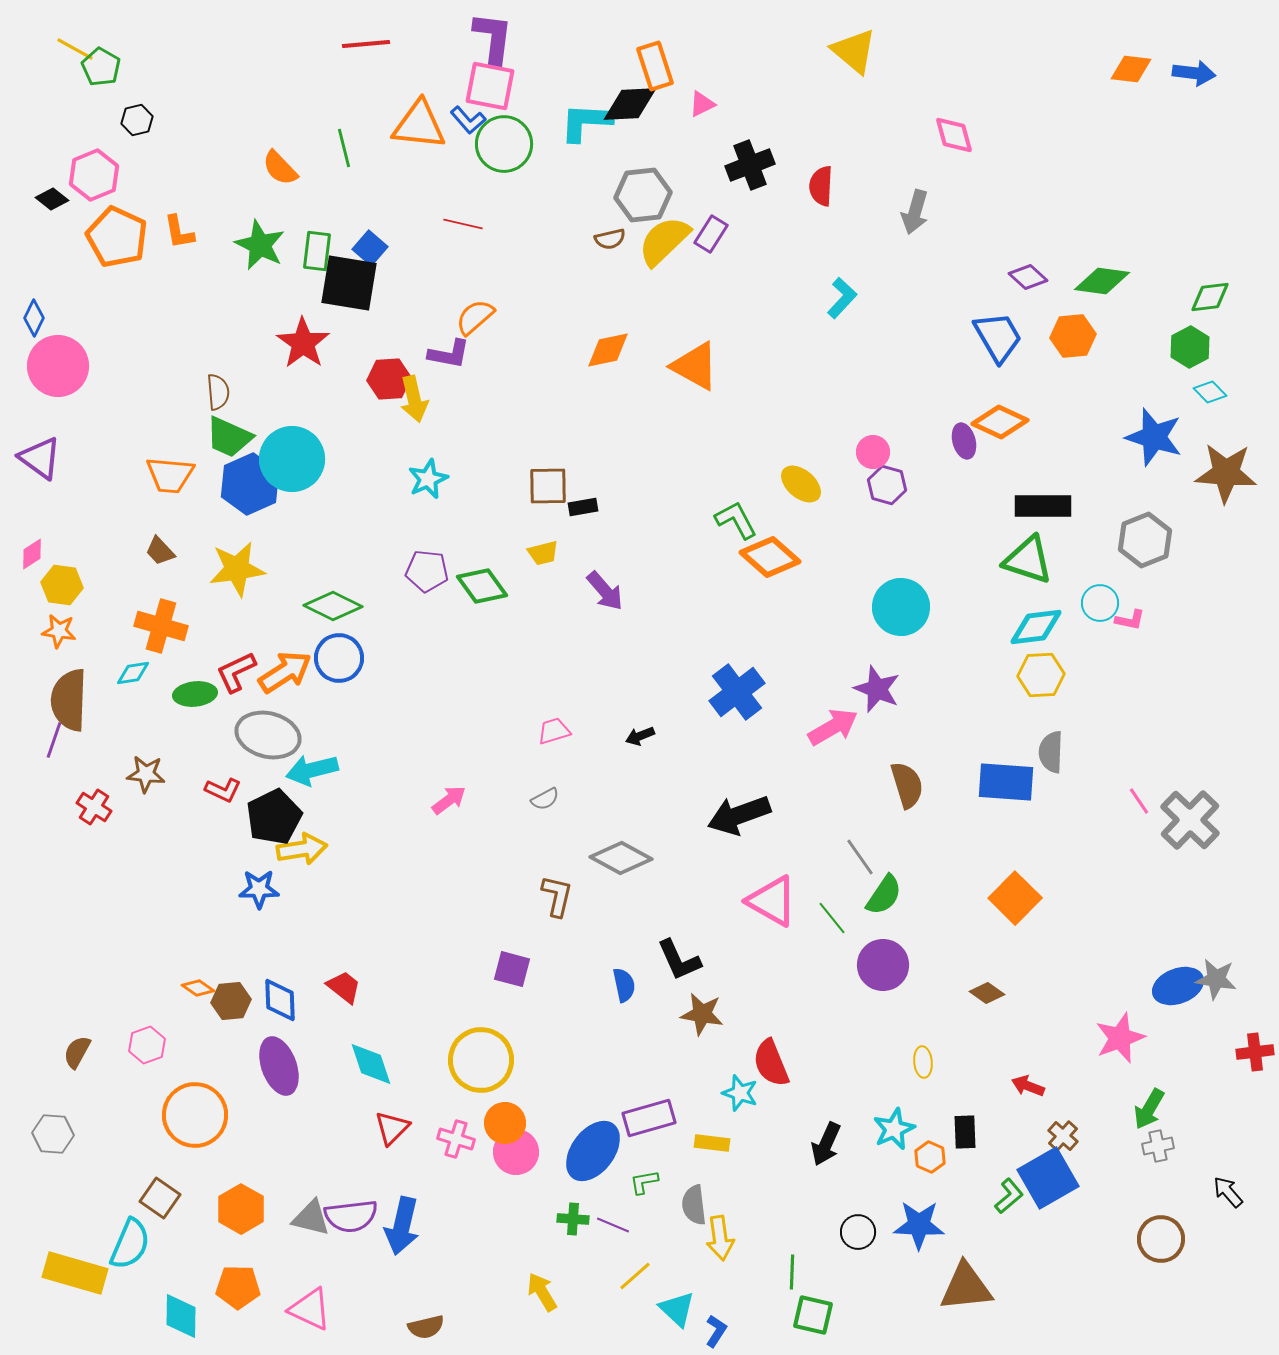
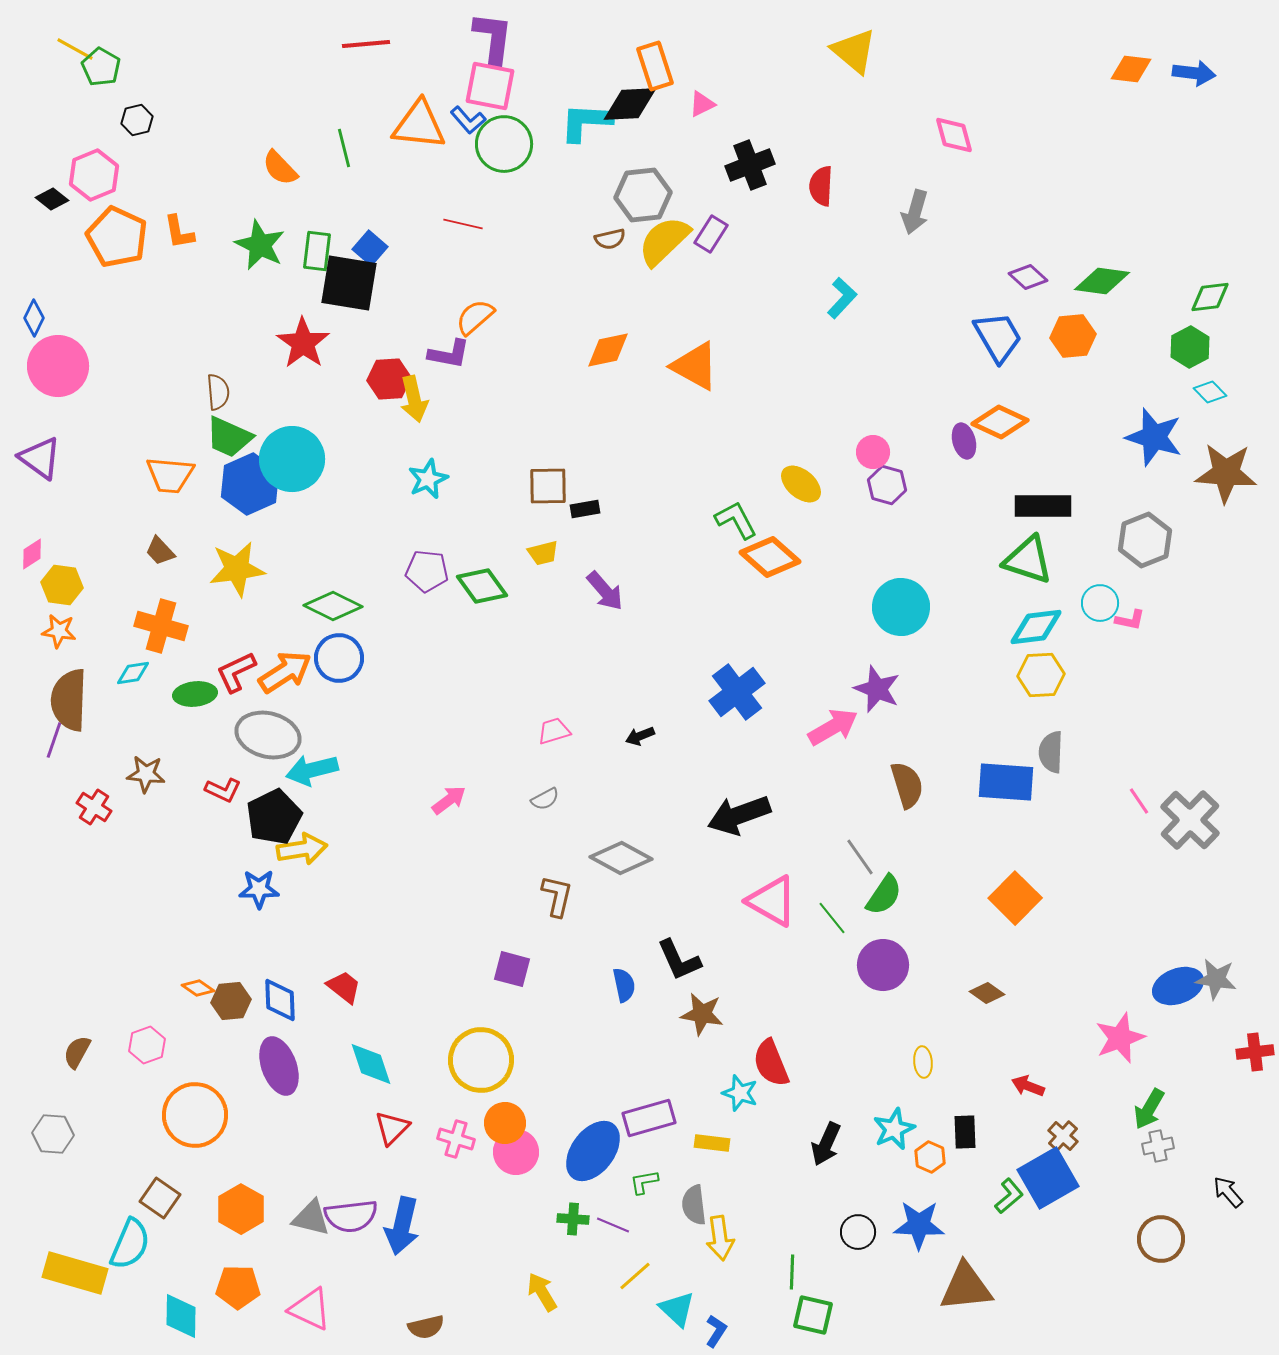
black rectangle at (583, 507): moved 2 px right, 2 px down
